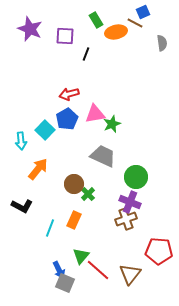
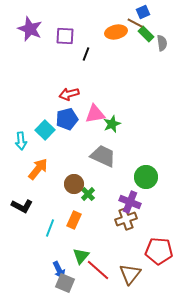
green rectangle: moved 50 px right, 14 px down; rotated 14 degrees counterclockwise
blue pentagon: rotated 15 degrees clockwise
green circle: moved 10 px right
